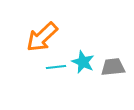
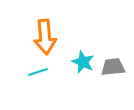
orange arrow: moved 3 px right; rotated 52 degrees counterclockwise
cyan line: moved 18 px left, 5 px down; rotated 12 degrees counterclockwise
